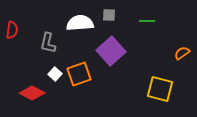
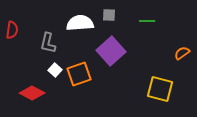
white square: moved 4 px up
